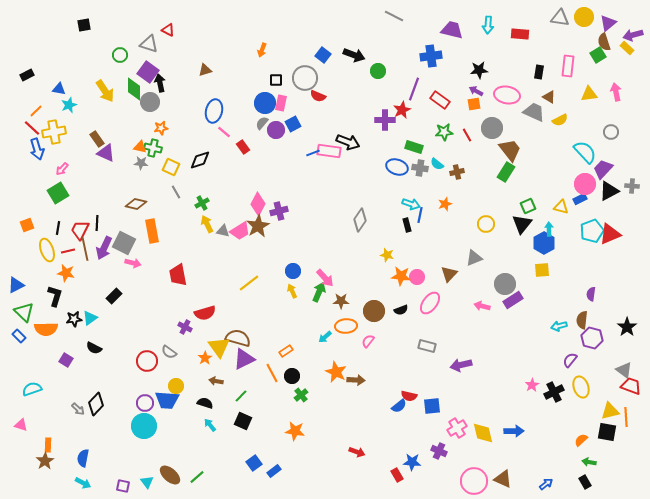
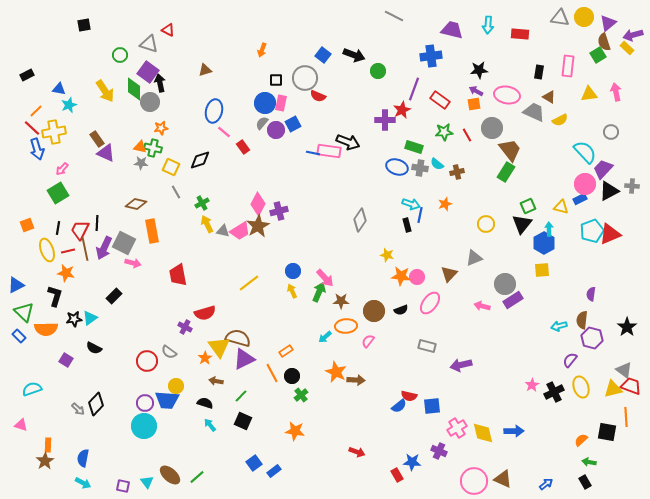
blue line at (313, 153): rotated 32 degrees clockwise
yellow triangle at (610, 411): moved 3 px right, 22 px up
